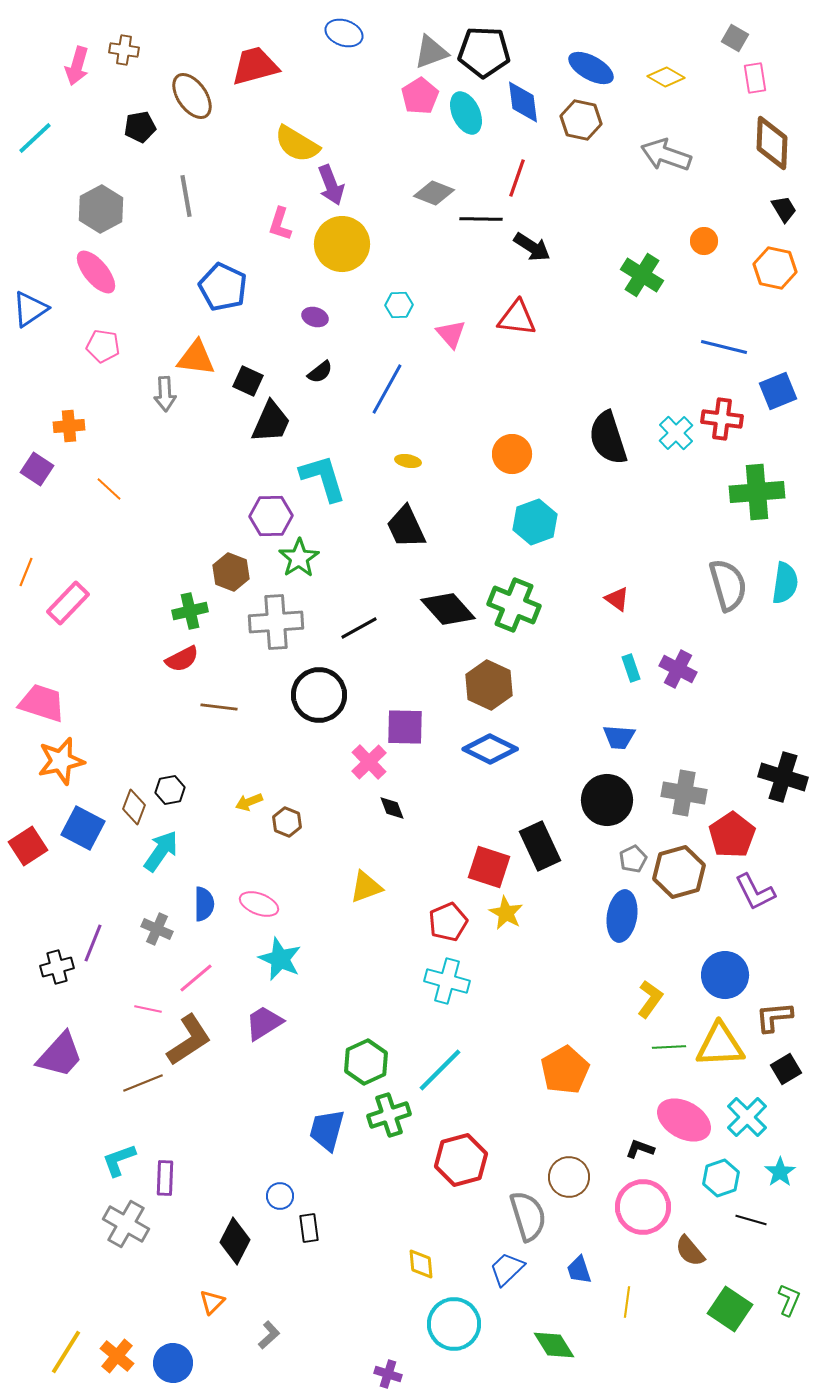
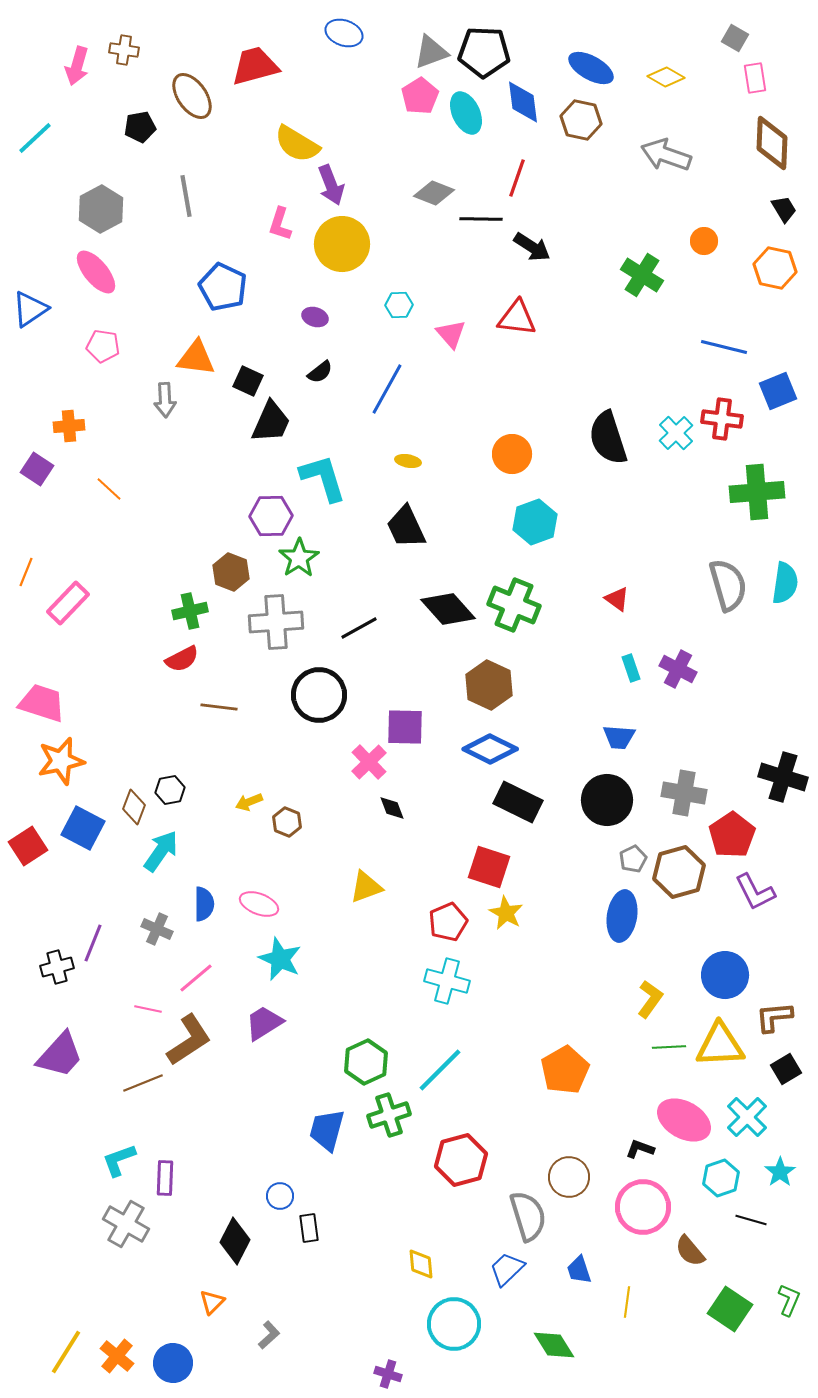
gray arrow at (165, 394): moved 6 px down
black rectangle at (540, 846): moved 22 px left, 44 px up; rotated 39 degrees counterclockwise
